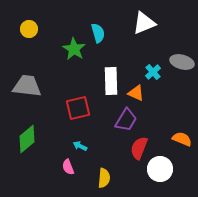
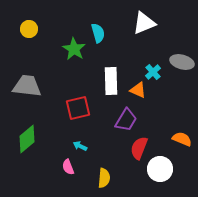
orange triangle: moved 2 px right, 3 px up
